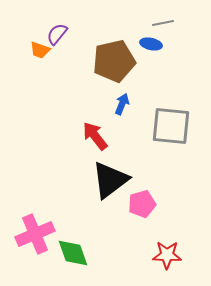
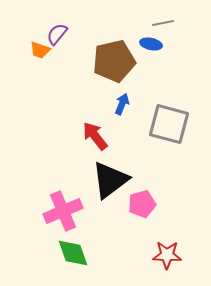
gray square: moved 2 px left, 2 px up; rotated 9 degrees clockwise
pink cross: moved 28 px right, 23 px up
